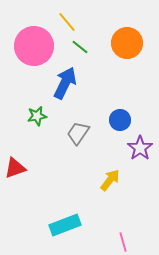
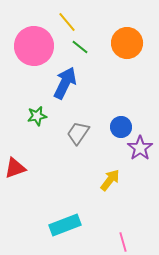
blue circle: moved 1 px right, 7 px down
